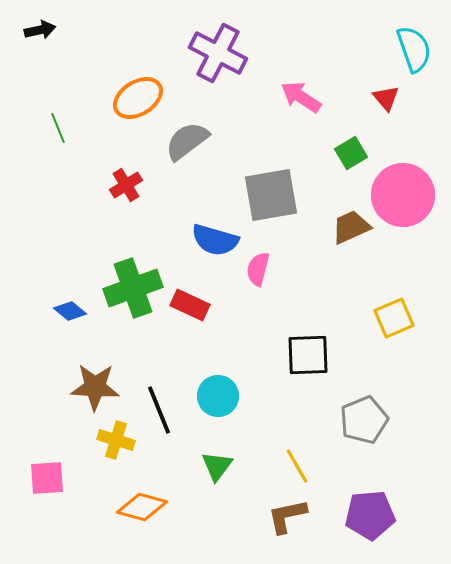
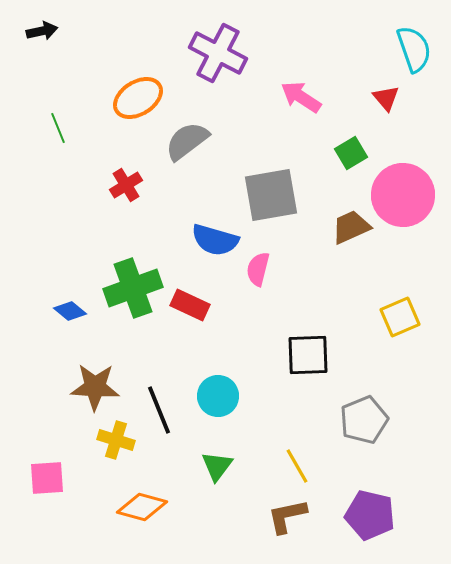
black arrow: moved 2 px right, 1 px down
yellow square: moved 6 px right, 1 px up
purple pentagon: rotated 18 degrees clockwise
